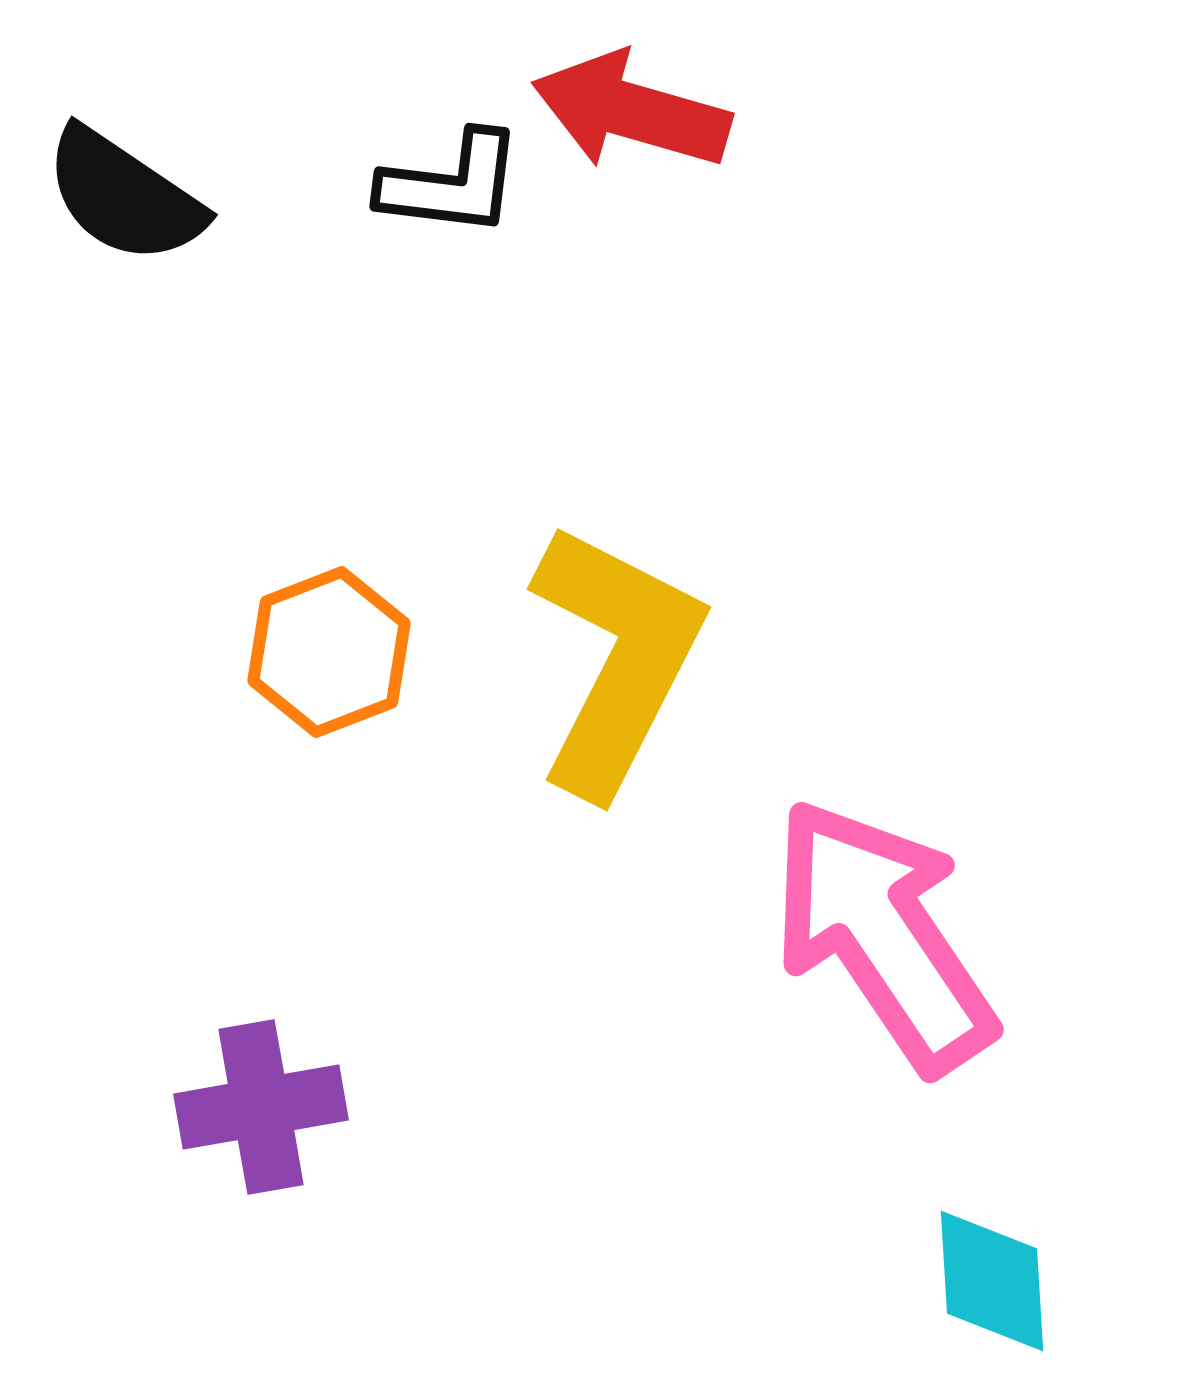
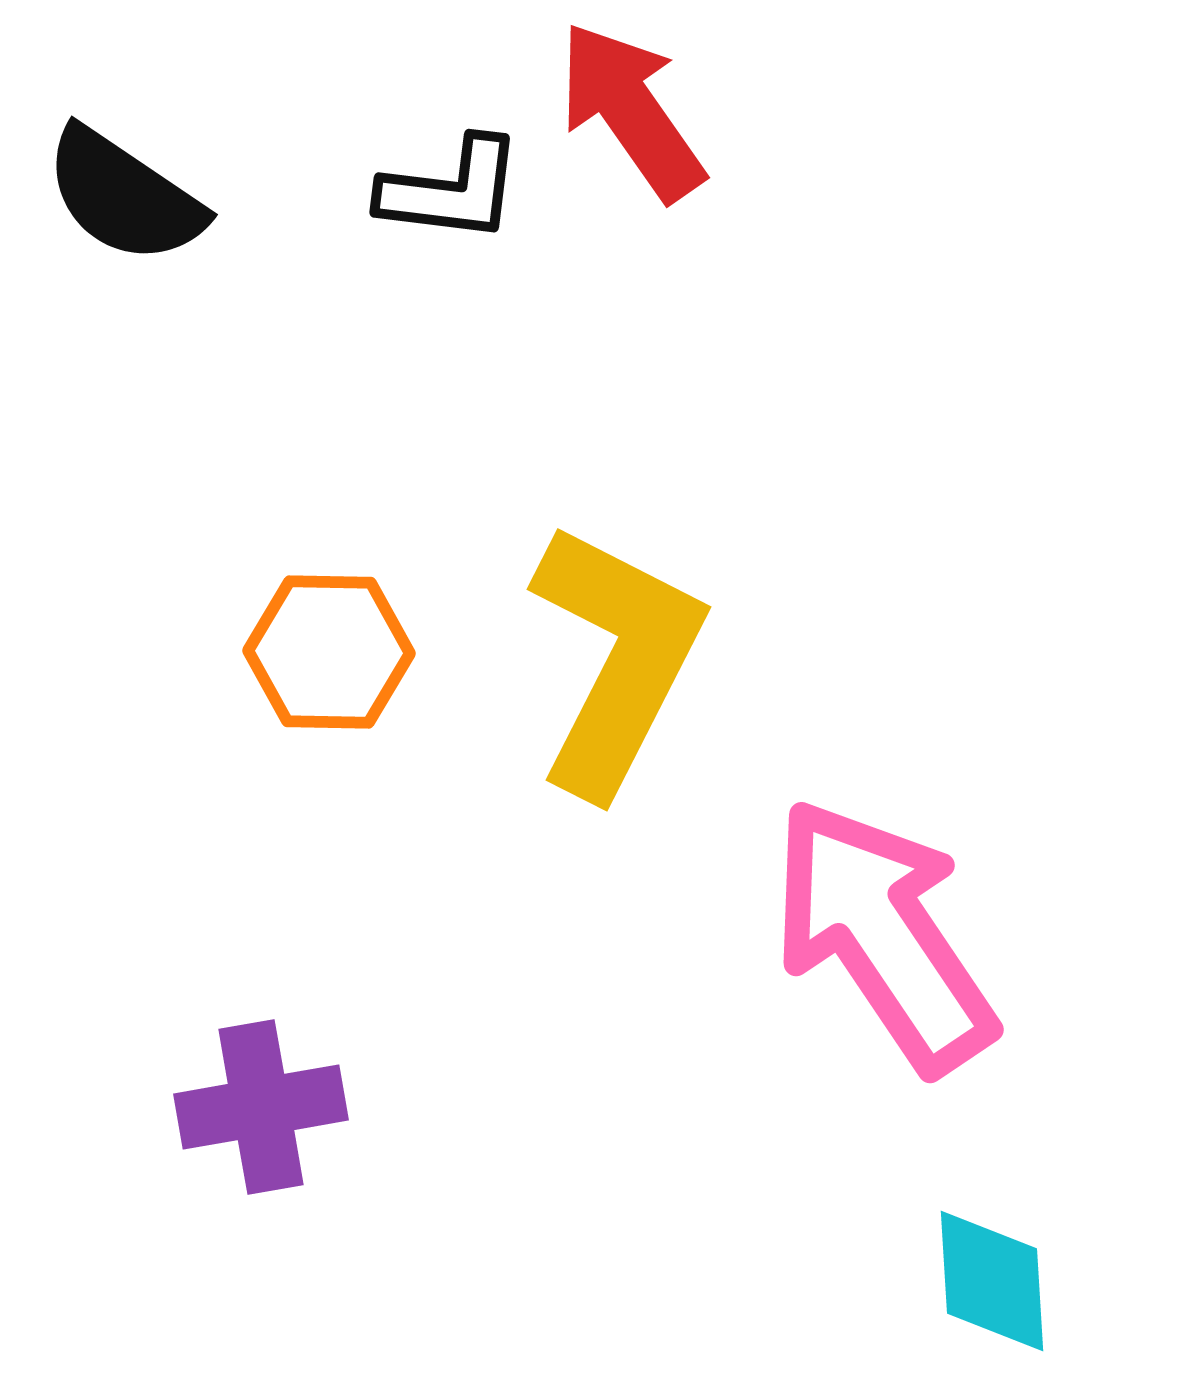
red arrow: rotated 39 degrees clockwise
black L-shape: moved 6 px down
orange hexagon: rotated 22 degrees clockwise
